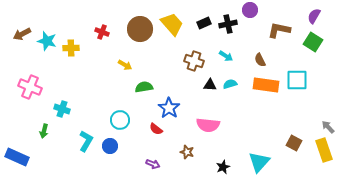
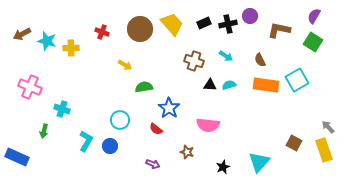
purple circle: moved 6 px down
cyan square: rotated 30 degrees counterclockwise
cyan semicircle: moved 1 px left, 1 px down
